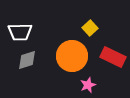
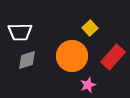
red rectangle: rotated 75 degrees counterclockwise
